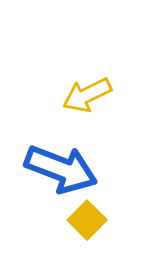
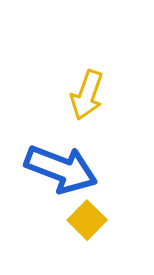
yellow arrow: rotated 45 degrees counterclockwise
